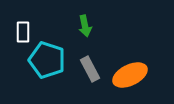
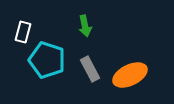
white rectangle: rotated 15 degrees clockwise
